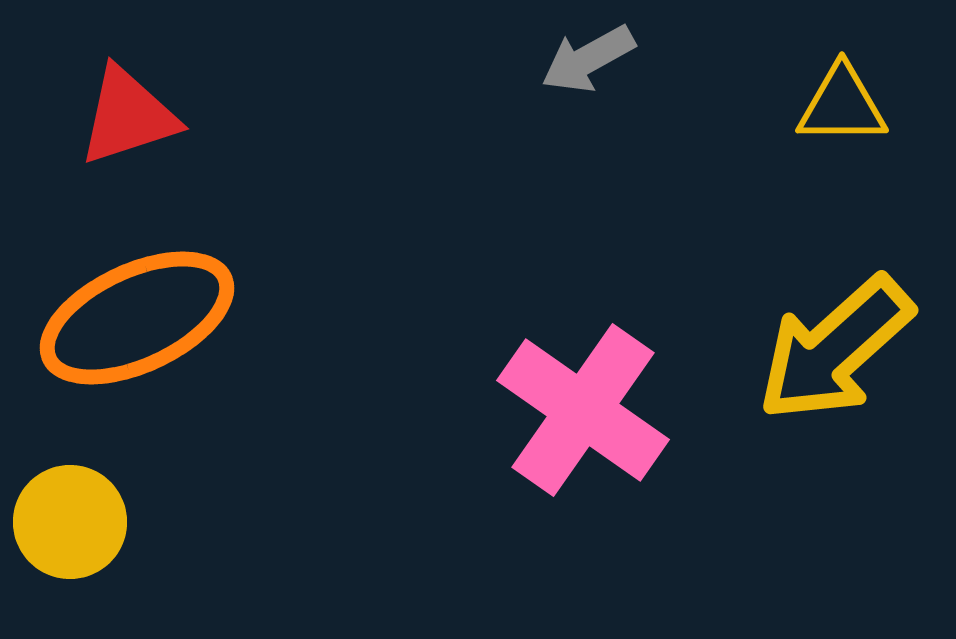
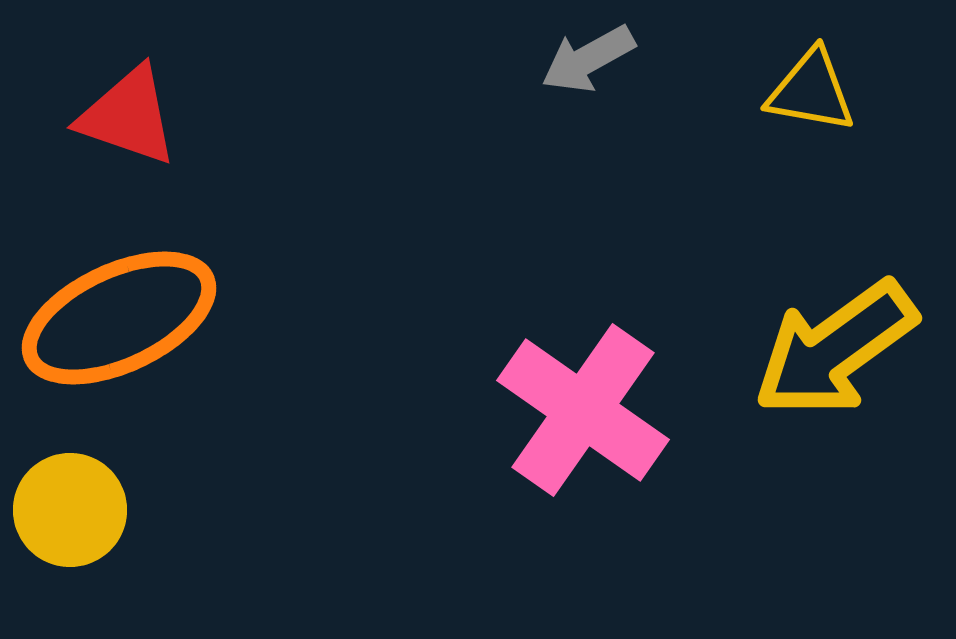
yellow triangle: moved 31 px left, 14 px up; rotated 10 degrees clockwise
red triangle: rotated 37 degrees clockwise
orange ellipse: moved 18 px left
yellow arrow: rotated 6 degrees clockwise
yellow circle: moved 12 px up
